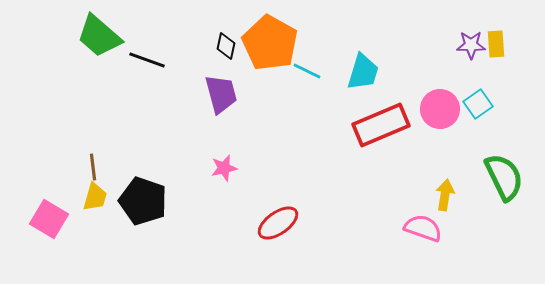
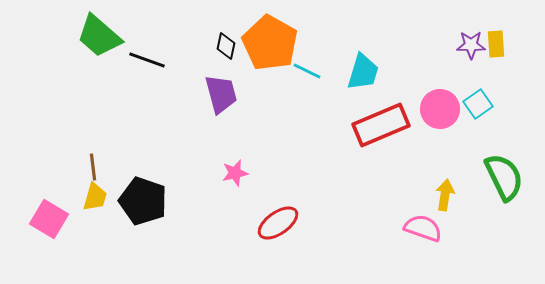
pink star: moved 11 px right, 5 px down
